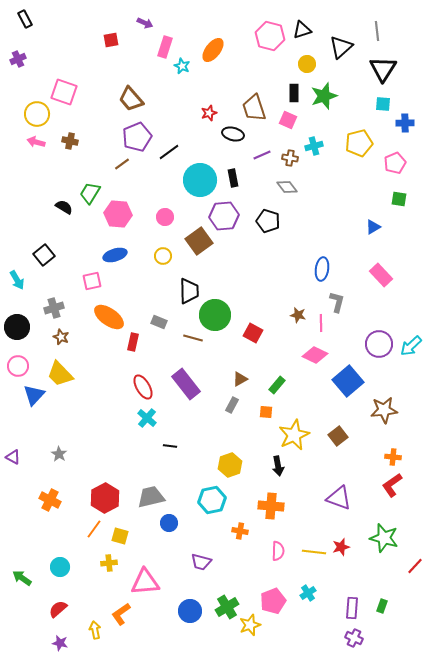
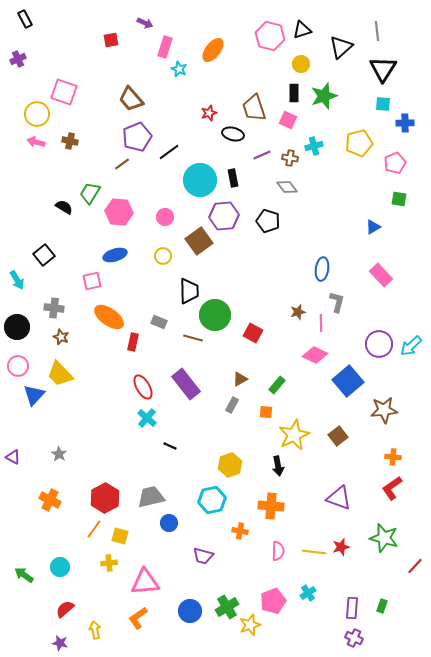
yellow circle at (307, 64): moved 6 px left
cyan star at (182, 66): moved 3 px left, 3 px down
pink hexagon at (118, 214): moved 1 px right, 2 px up
gray cross at (54, 308): rotated 24 degrees clockwise
brown star at (298, 315): moved 3 px up; rotated 28 degrees counterclockwise
black line at (170, 446): rotated 16 degrees clockwise
red L-shape at (392, 485): moved 3 px down
purple trapezoid at (201, 562): moved 2 px right, 6 px up
green arrow at (22, 578): moved 2 px right, 3 px up
red semicircle at (58, 609): moved 7 px right
orange L-shape at (121, 614): moved 17 px right, 4 px down
